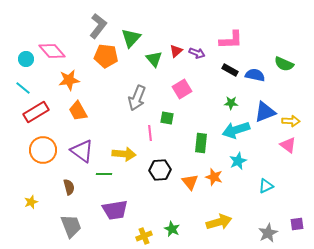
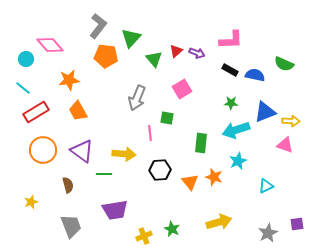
pink diamond at (52, 51): moved 2 px left, 6 px up
pink triangle at (288, 145): moved 3 px left; rotated 18 degrees counterclockwise
brown semicircle at (69, 187): moved 1 px left, 2 px up
